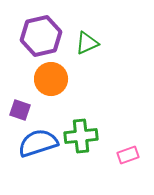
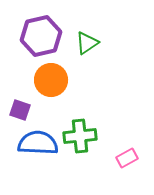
green triangle: rotated 10 degrees counterclockwise
orange circle: moved 1 px down
green cross: moved 1 px left
blue semicircle: rotated 21 degrees clockwise
pink rectangle: moved 1 px left, 3 px down; rotated 10 degrees counterclockwise
